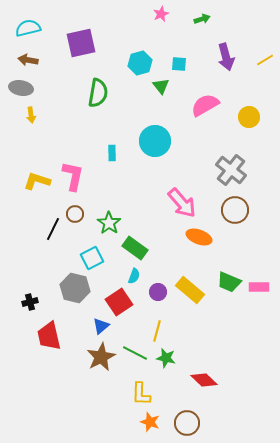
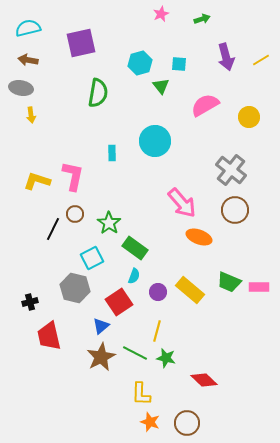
yellow line at (265, 60): moved 4 px left
